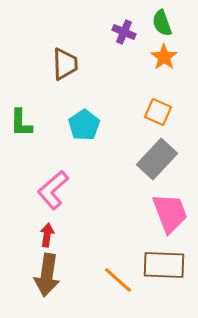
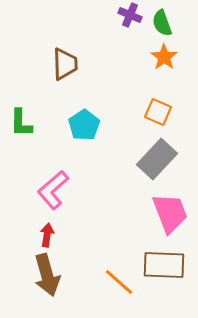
purple cross: moved 6 px right, 17 px up
brown arrow: rotated 24 degrees counterclockwise
orange line: moved 1 px right, 2 px down
